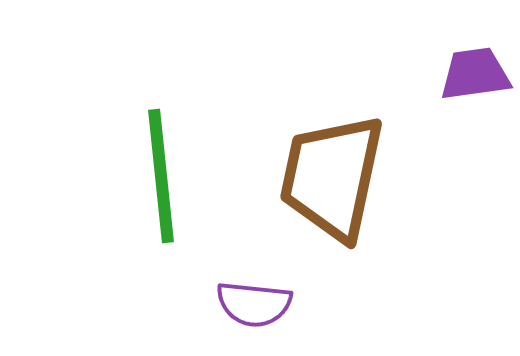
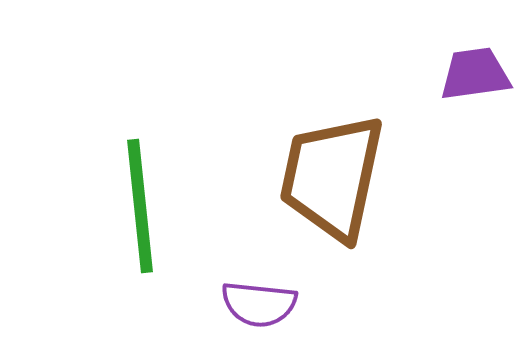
green line: moved 21 px left, 30 px down
purple semicircle: moved 5 px right
